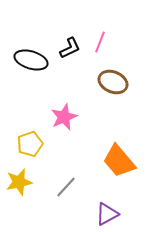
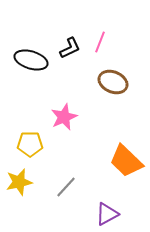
yellow pentagon: rotated 20 degrees clockwise
orange trapezoid: moved 7 px right; rotated 6 degrees counterclockwise
